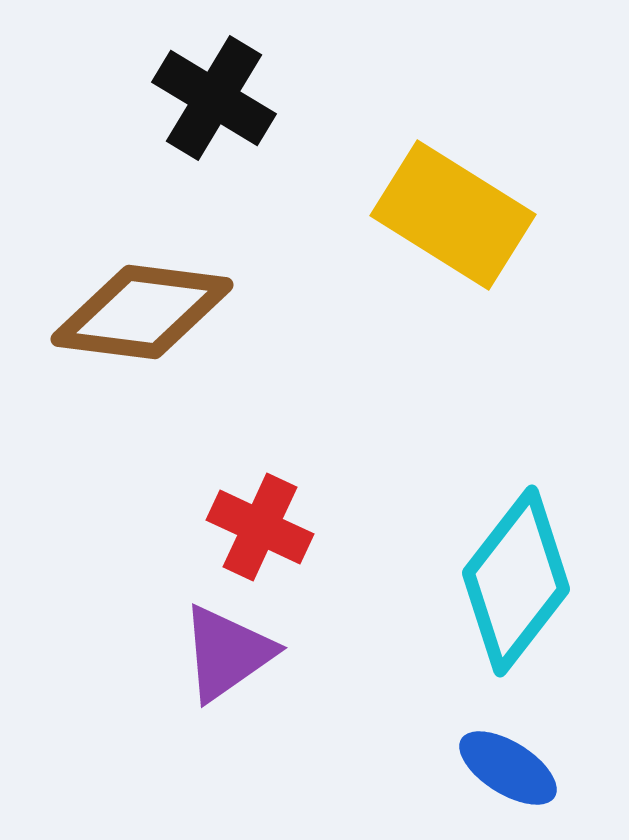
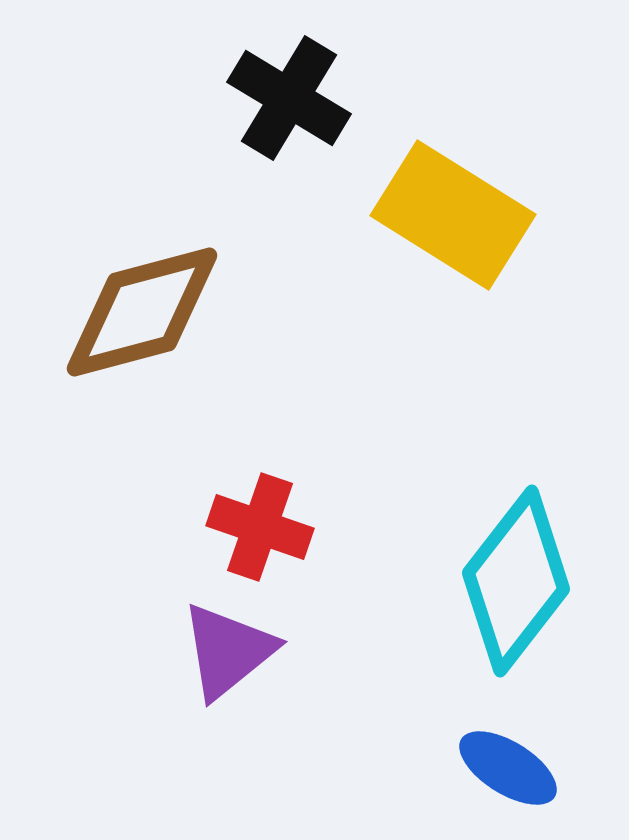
black cross: moved 75 px right
brown diamond: rotated 22 degrees counterclockwise
red cross: rotated 6 degrees counterclockwise
purple triangle: moved 1 px right, 2 px up; rotated 4 degrees counterclockwise
